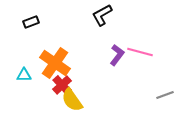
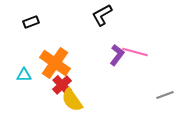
pink line: moved 5 px left
